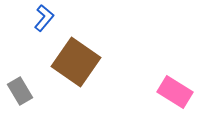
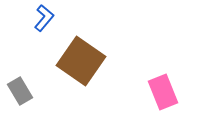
brown square: moved 5 px right, 1 px up
pink rectangle: moved 12 px left; rotated 36 degrees clockwise
